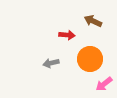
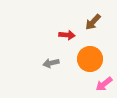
brown arrow: moved 1 px down; rotated 72 degrees counterclockwise
